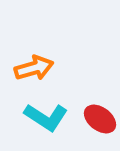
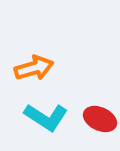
red ellipse: rotated 12 degrees counterclockwise
